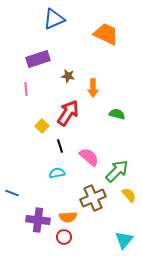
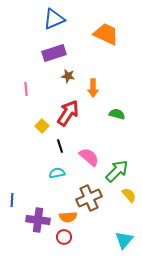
purple rectangle: moved 16 px right, 6 px up
blue line: moved 7 px down; rotated 72 degrees clockwise
brown cross: moved 4 px left
